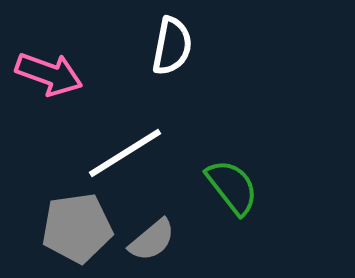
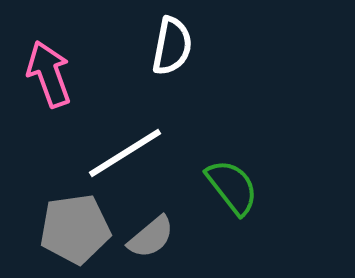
pink arrow: rotated 130 degrees counterclockwise
gray pentagon: moved 2 px left, 1 px down
gray semicircle: moved 1 px left, 3 px up
